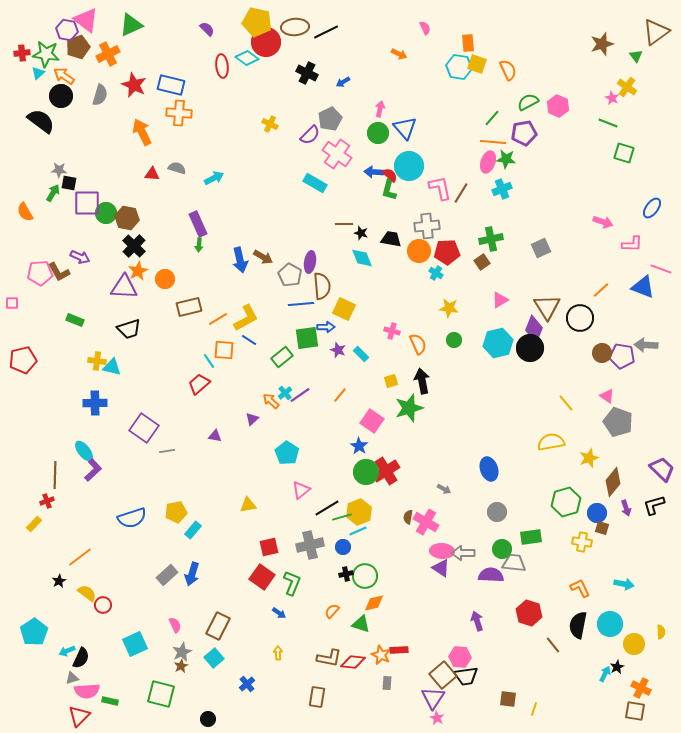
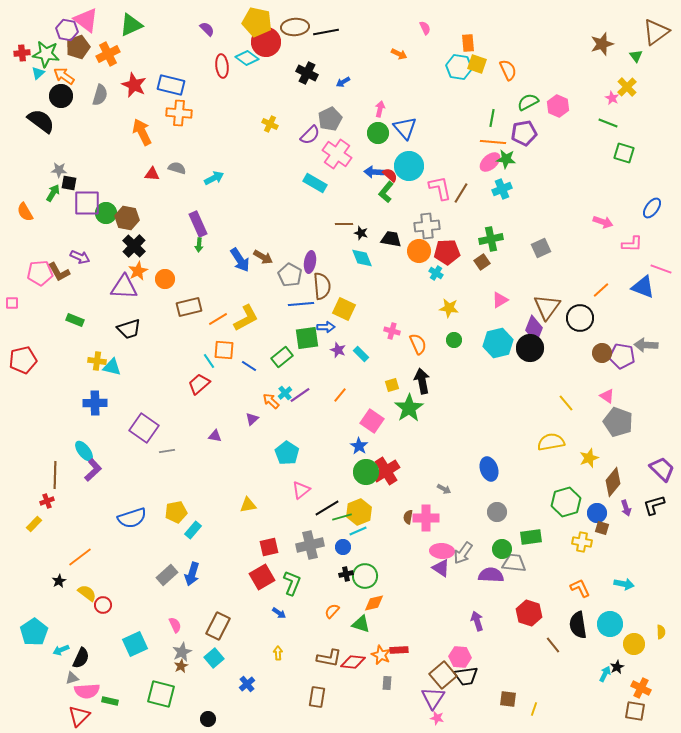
black line at (326, 32): rotated 15 degrees clockwise
yellow cross at (627, 87): rotated 12 degrees clockwise
green line at (492, 118): rotated 30 degrees counterclockwise
pink ellipse at (488, 162): moved 2 px right; rotated 30 degrees clockwise
green L-shape at (389, 190): moved 3 px left, 2 px down; rotated 25 degrees clockwise
blue arrow at (240, 260): rotated 20 degrees counterclockwise
brown triangle at (547, 307): rotated 8 degrees clockwise
blue line at (249, 340): moved 26 px down
yellow square at (391, 381): moved 1 px right, 4 px down
green star at (409, 408): rotated 16 degrees counterclockwise
pink cross at (426, 522): moved 4 px up; rotated 30 degrees counterclockwise
gray arrow at (463, 553): rotated 55 degrees counterclockwise
red square at (262, 577): rotated 25 degrees clockwise
black semicircle at (578, 625): rotated 20 degrees counterclockwise
cyan arrow at (67, 651): moved 6 px left, 1 px up
pink star at (437, 718): rotated 16 degrees counterclockwise
